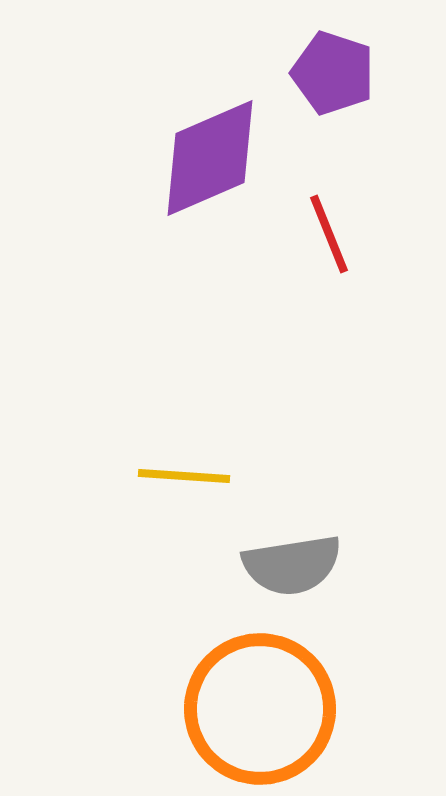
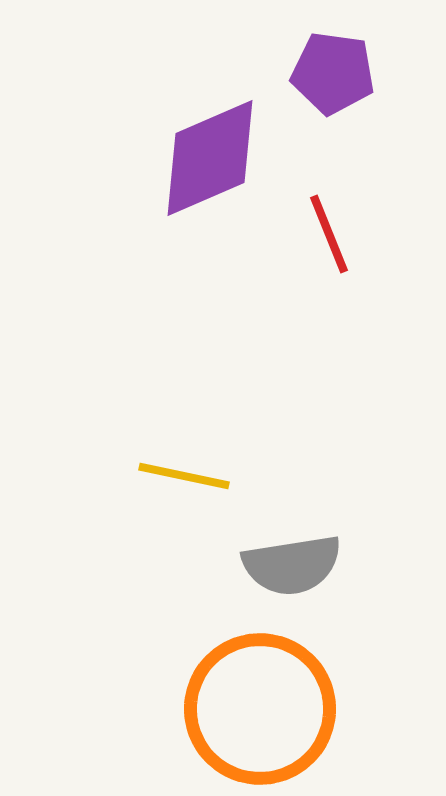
purple pentagon: rotated 10 degrees counterclockwise
yellow line: rotated 8 degrees clockwise
